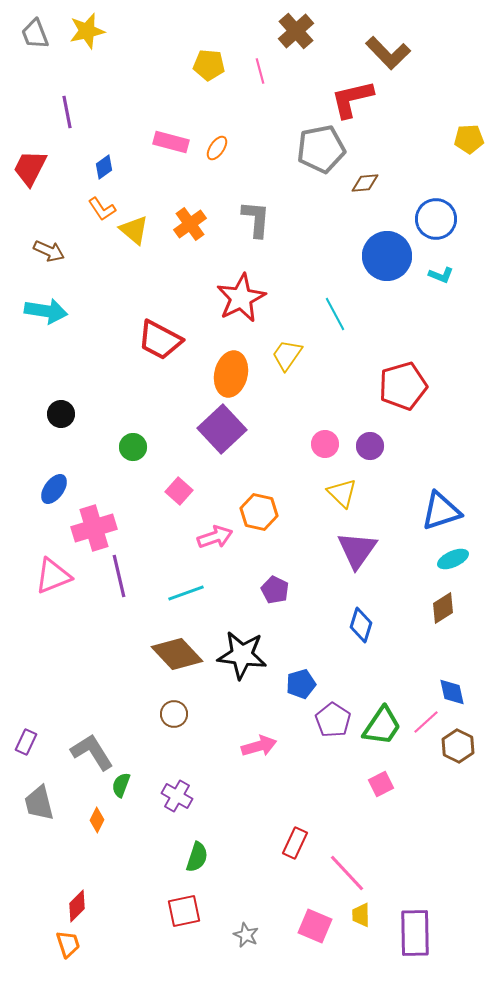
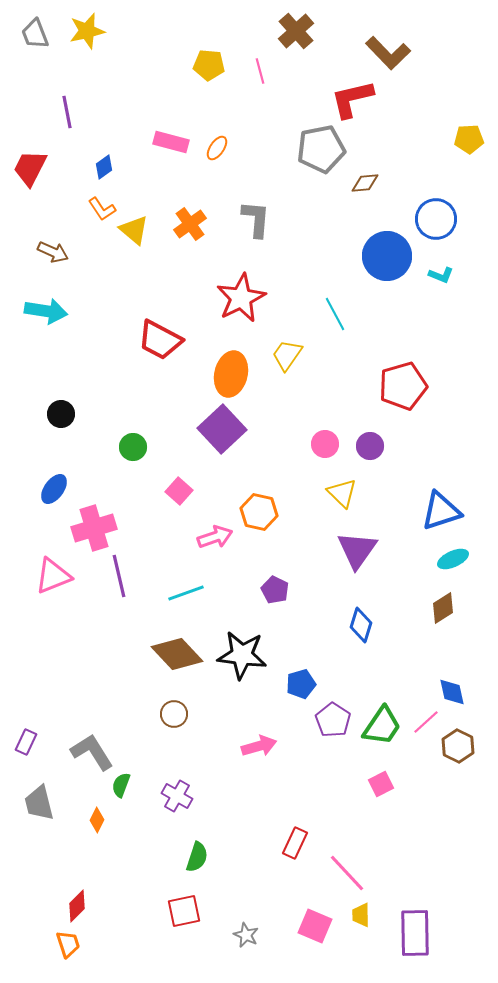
brown arrow at (49, 251): moved 4 px right, 1 px down
